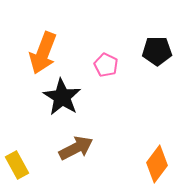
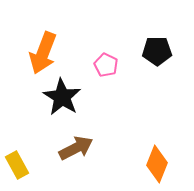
orange diamond: rotated 15 degrees counterclockwise
